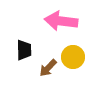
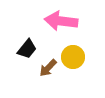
black trapezoid: moved 3 px right, 1 px up; rotated 40 degrees clockwise
